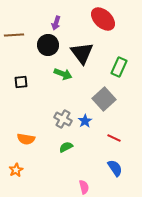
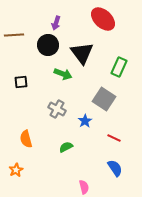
gray square: rotated 15 degrees counterclockwise
gray cross: moved 6 px left, 10 px up
orange semicircle: rotated 66 degrees clockwise
